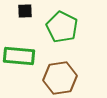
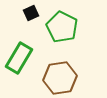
black square: moved 6 px right, 2 px down; rotated 21 degrees counterclockwise
green rectangle: moved 2 px down; rotated 64 degrees counterclockwise
